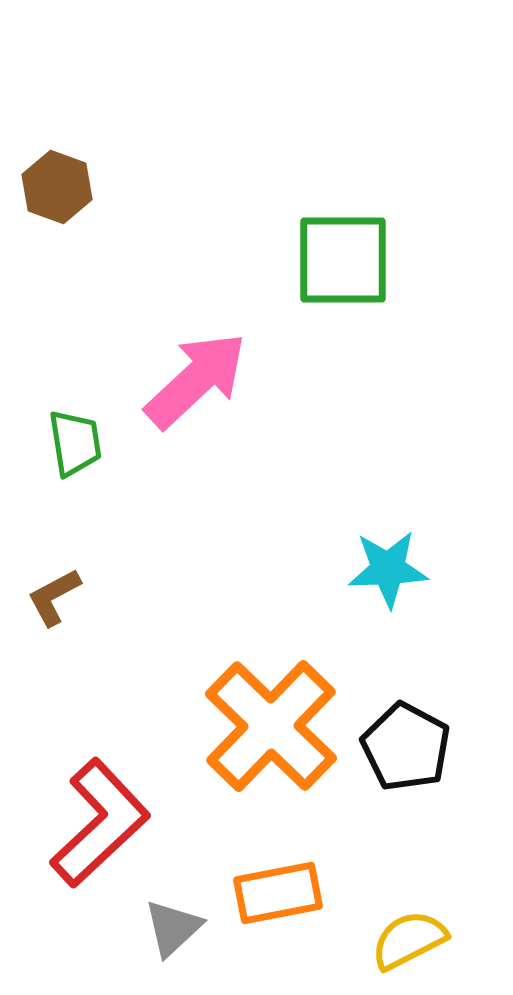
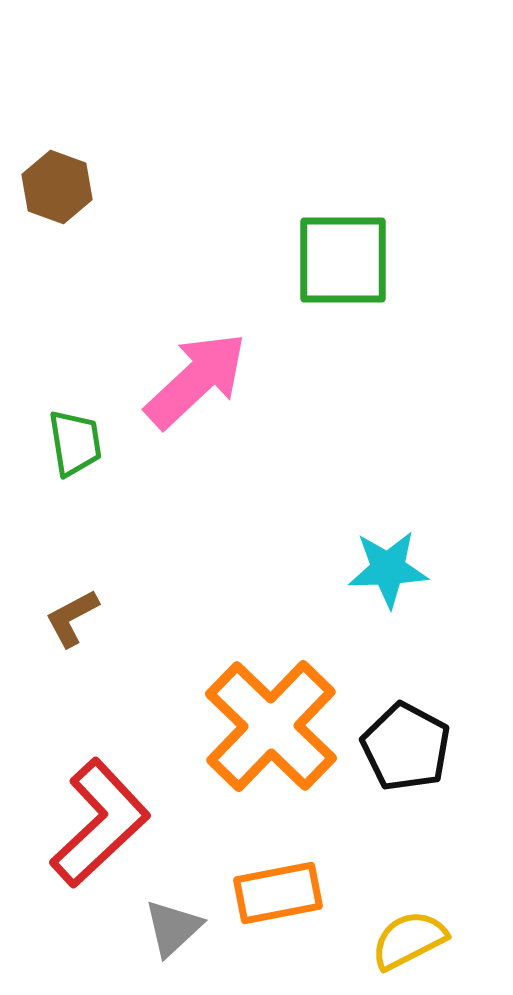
brown L-shape: moved 18 px right, 21 px down
